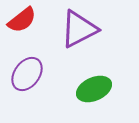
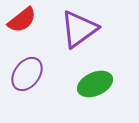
purple triangle: rotated 9 degrees counterclockwise
green ellipse: moved 1 px right, 5 px up
